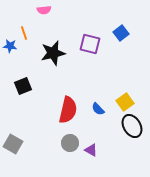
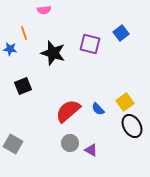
blue star: moved 3 px down
black star: rotated 30 degrees clockwise
red semicircle: moved 1 px down; rotated 144 degrees counterclockwise
